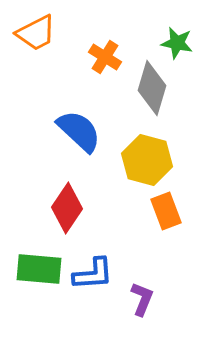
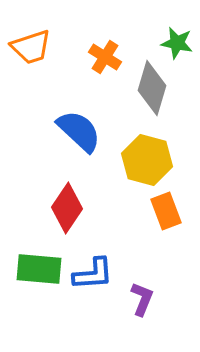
orange trapezoid: moved 5 px left, 14 px down; rotated 9 degrees clockwise
